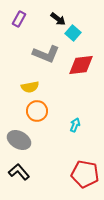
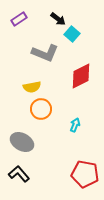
purple rectangle: rotated 28 degrees clockwise
cyan square: moved 1 px left, 1 px down
gray L-shape: moved 1 px left, 1 px up
red diamond: moved 11 px down; rotated 20 degrees counterclockwise
yellow semicircle: moved 2 px right
orange circle: moved 4 px right, 2 px up
gray ellipse: moved 3 px right, 2 px down
black L-shape: moved 2 px down
